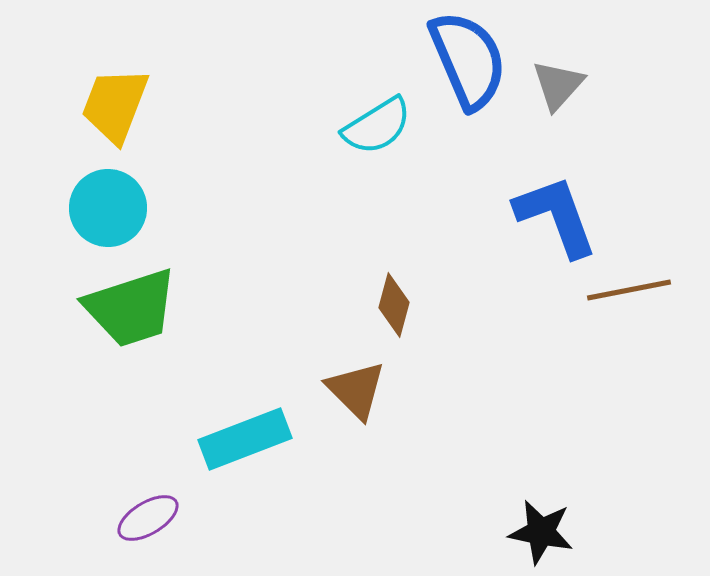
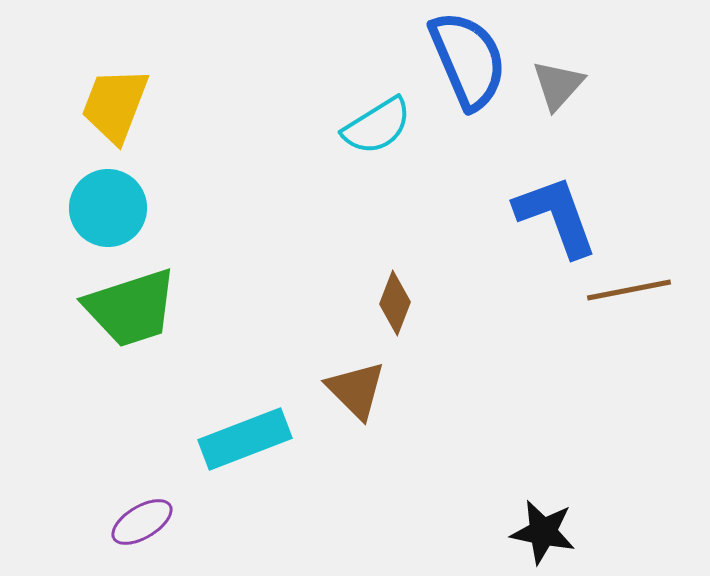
brown diamond: moved 1 px right, 2 px up; rotated 6 degrees clockwise
purple ellipse: moved 6 px left, 4 px down
black star: moved 2 px right
